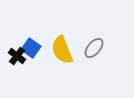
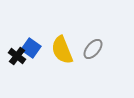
gray ellipse: moved 1 px left, 1 px down
